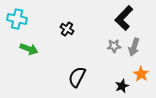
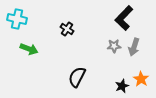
orange star: moved 5 px down
